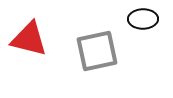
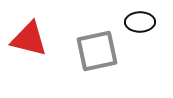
black ellipse: moved 3 px left, 3 px down
